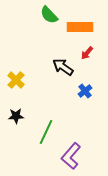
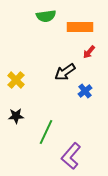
green semicircle: moved 3 px left, 1 px down; rotated 54 degrees counterclockwise
red arrow: moved 2 px right, 1 px up
black arrow: moved 2 px right, 5 px down; rotated 70 degrees counterclockwise
